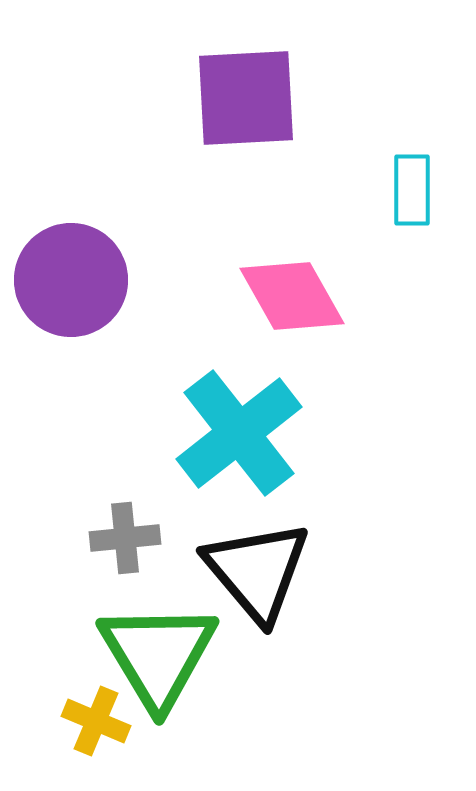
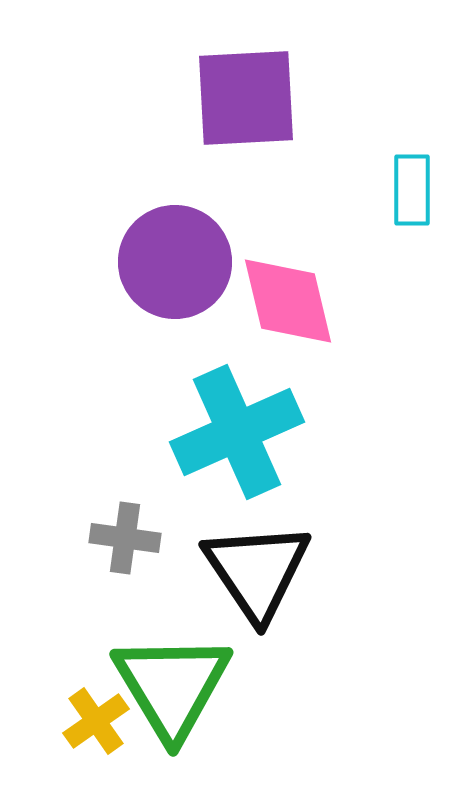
purple circle: moved 104 px right, 18 px up
pink diamond: moved 4 px left, 5 px down; rotated 16 degrees clockwise
cyan cross: moved 2 px left, 1 px up; rotated 14 degrees clockwise
gray cross: rotated 14 degrees clockwise
black triangle: rotated 6 degrees clockwise
green triangle: moved 14 px right, 31 px down
yellow cross: rotated 32 degrees clockwise
